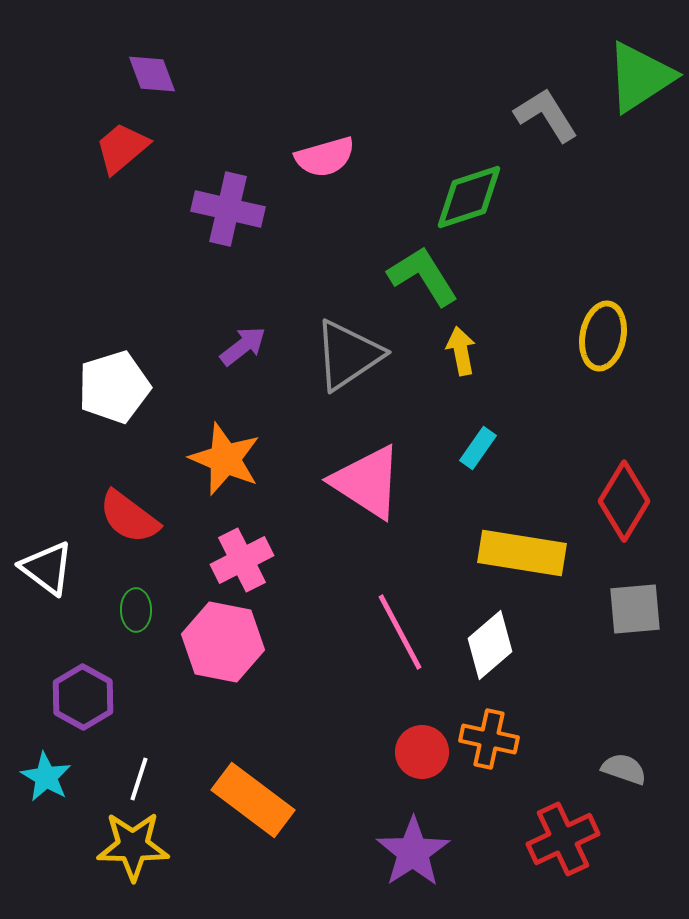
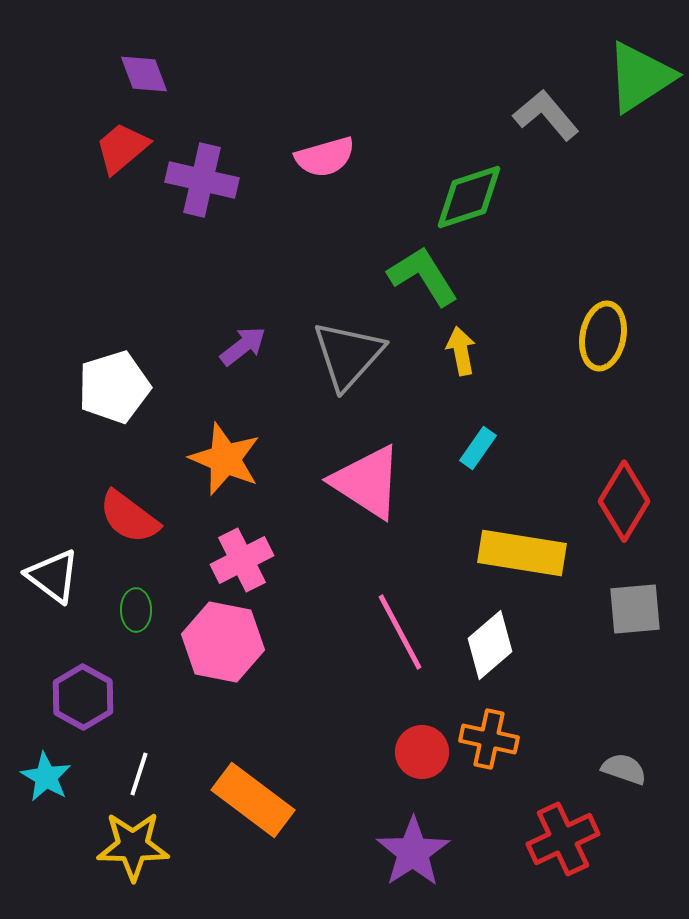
purple diamond: moved 8 px left
gray L-shape: rotated 8 degrees counterclockwise
purple cross: moved 26 px left, 29 px up
gray triangle: rotated 14 degrees counterclockwise
white triangle: moved 6 px right, 8 px down
white line: moved 5 px up
